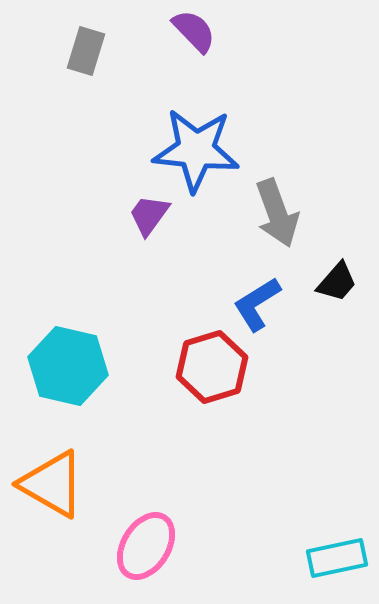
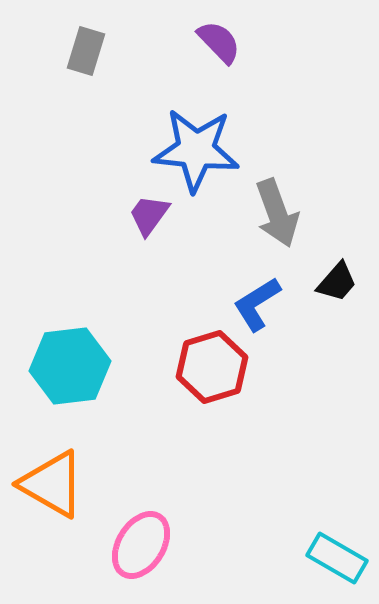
purple semicircle: moved 25 px right, 11 px down
cyan hexagon: moved 2 px right; rotated 20 degrees counterclockwise
pink ellipse: moved 5 px left, 1 px up
cyan rectangle: rotated 42 degrees clockwise
